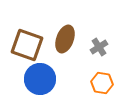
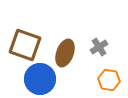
brown ellipse: moved 14 px down
brown square: moved 2 px left
orange hexagon: moved 7 px right, 3 px up
